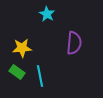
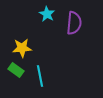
purple semicircle: moved 20 px up
green rectangle: moved 1 px left, 2 px up
